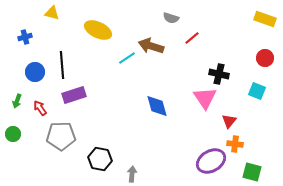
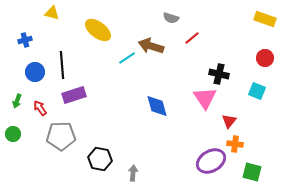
yellow ellipse: rotated 12 degrees clockwise
blue cross: moved 3 px down
gray arrow: moved 1 px right, 1 px up
